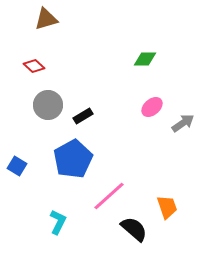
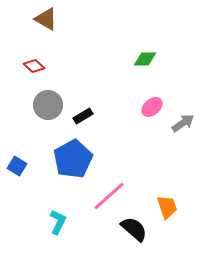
brown triangle: rotated 45 degrees clockwise
